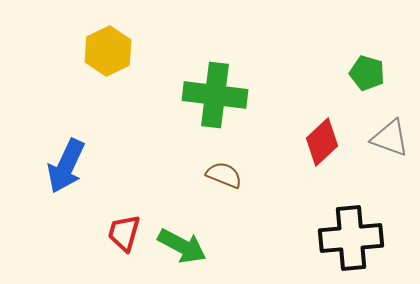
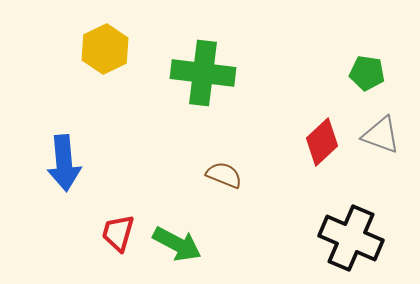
yellow hexagon: moved 3 px left, 2 px up
green pentagon: rotated 8 degrees counterclockwise
green cross: moved 12 px left, 22 px up
gray triangle: moved 9 px left, 3 px up
blue arrow: moved 2 px left, 3 px up; rotated 30 degrees counterclockwise
red trapezoid: moved 6 px left
black cross: rotated 28 degrees clockwise
green arrow: moved 5 px left, 2 px up
